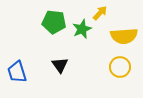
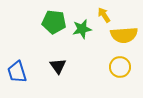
yellow arrow: moved 4 px right, 2 px down; rotated 77 degrees counterclockwise
green star: rotated 12 degrees clockwise
yellow semicircle: moved 1 px up
black triangle: moved 2 px left, 1 px down
